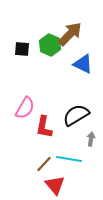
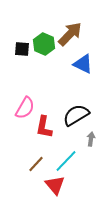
green hexagon: moved 6 px left, 1 px up
cyan line: moved 3 px left, 2 px down; rotated 55 degrees counterclockwise
brown line: moved 8 px left
